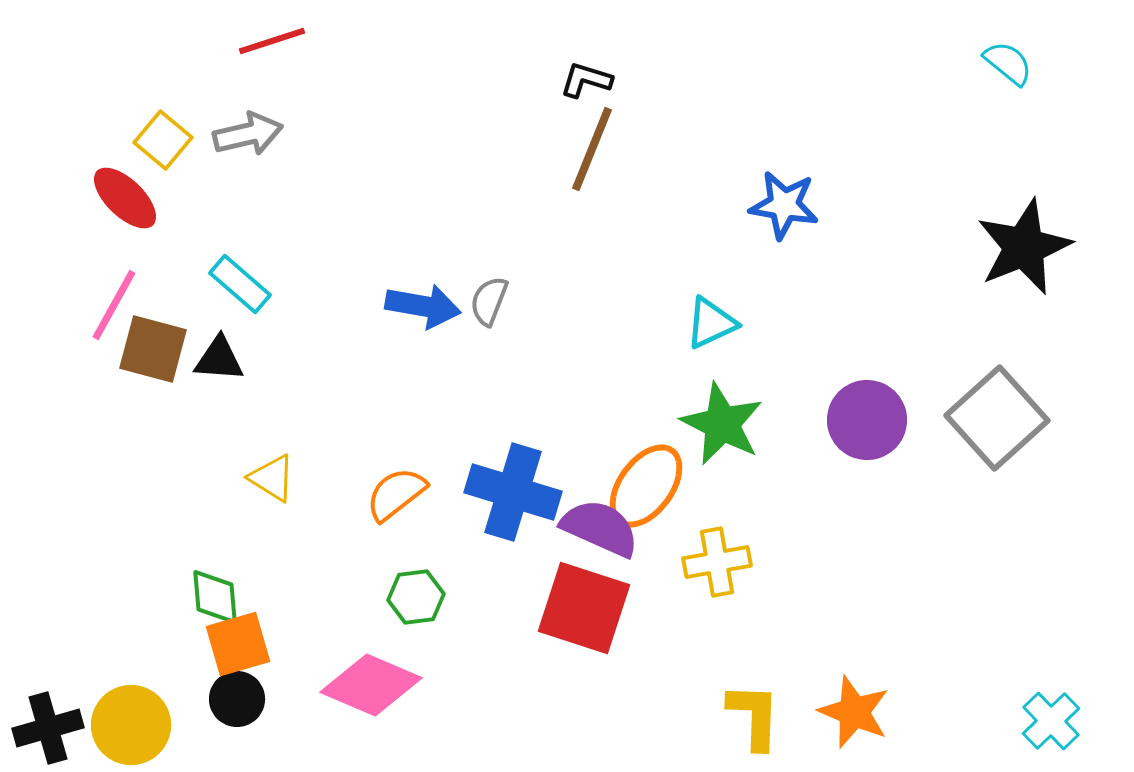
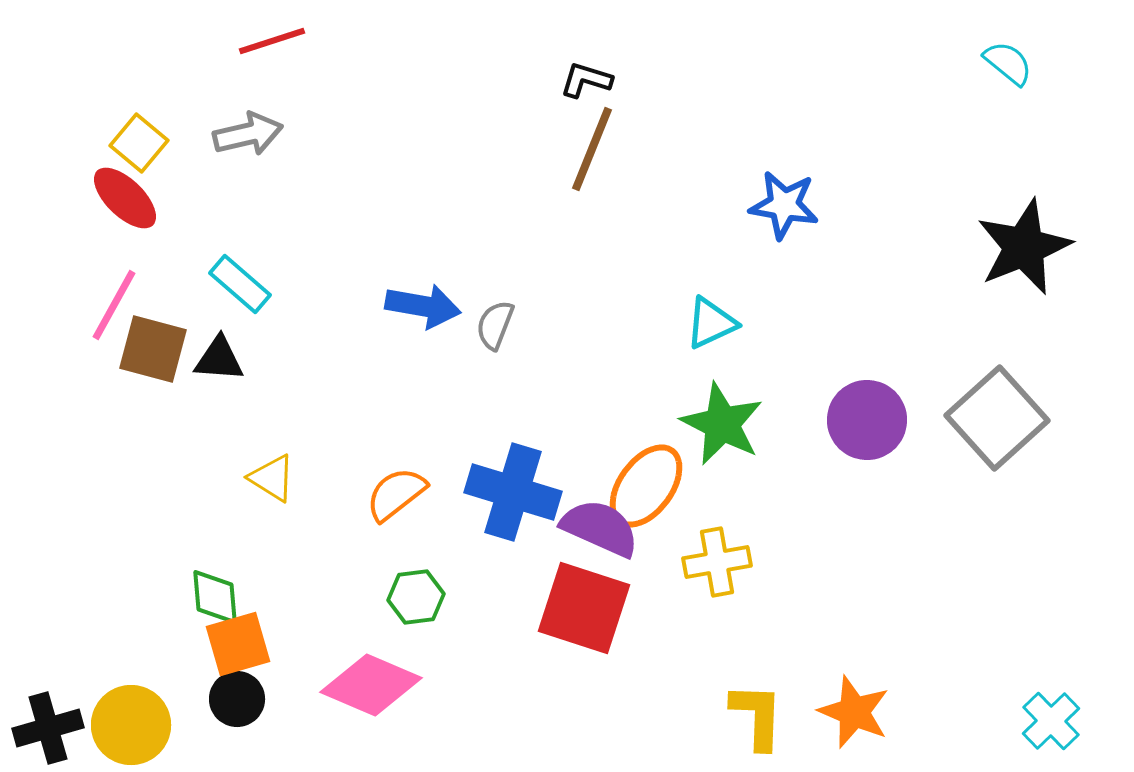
yellow square: moved 24 px left, 3 px down
gray semicircle: moved 6 px right, 24 px down
yellow L-shape: moved 3 px right
